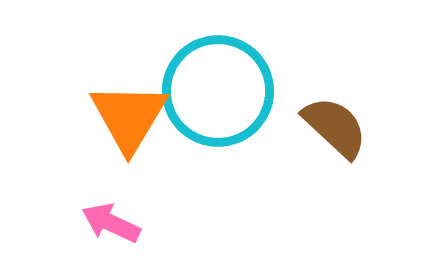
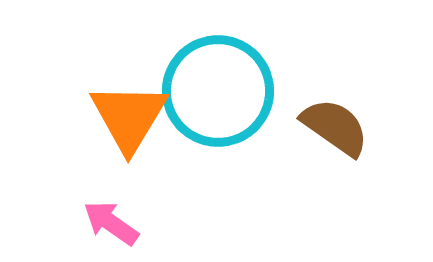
brown semicircle: rotated 8 degrees counterclockwise
pink arrow: rotated 10 degrees clockwise
